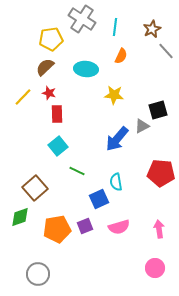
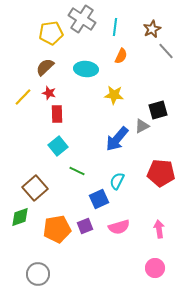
yellow pentagon: moved 6 px up
cyan semicircle: moved 1 px right, 1 px up; rotated 36 degrees clockwise
